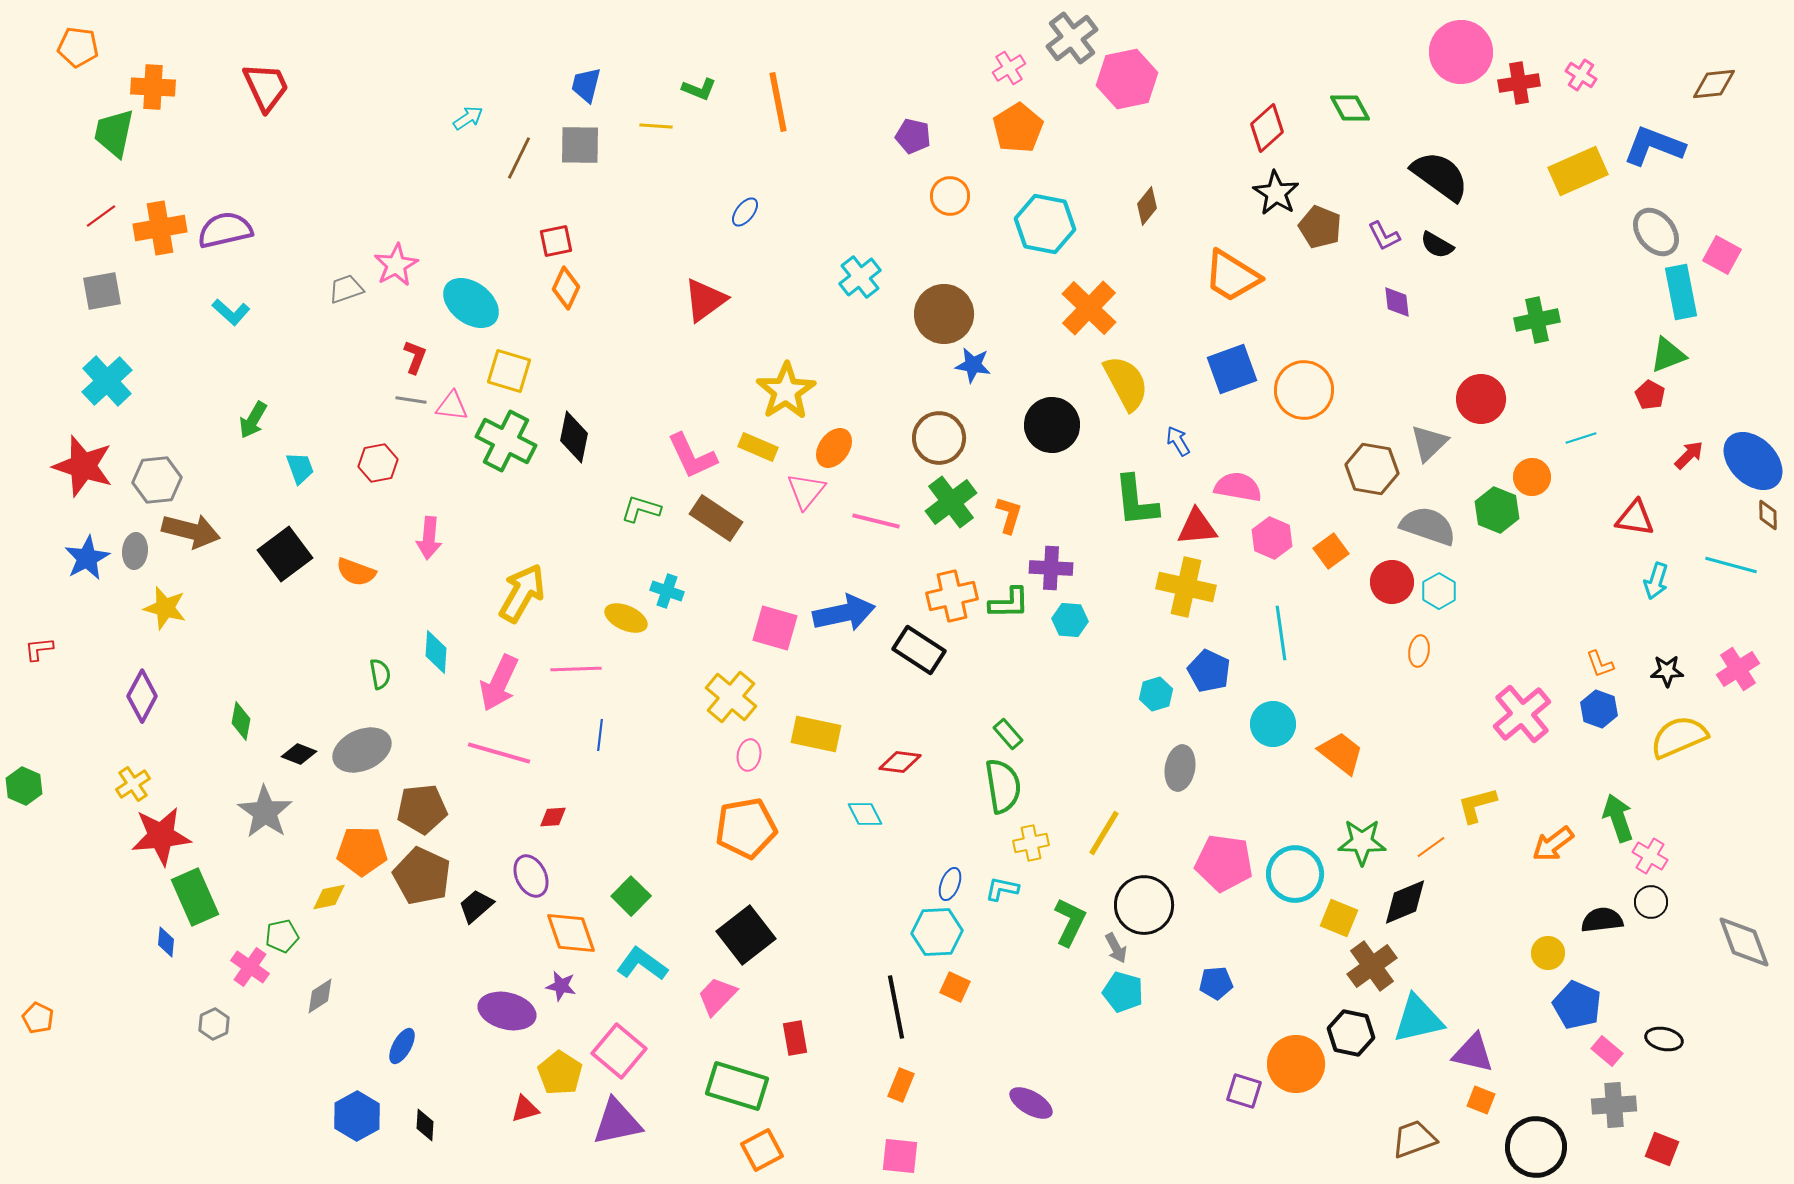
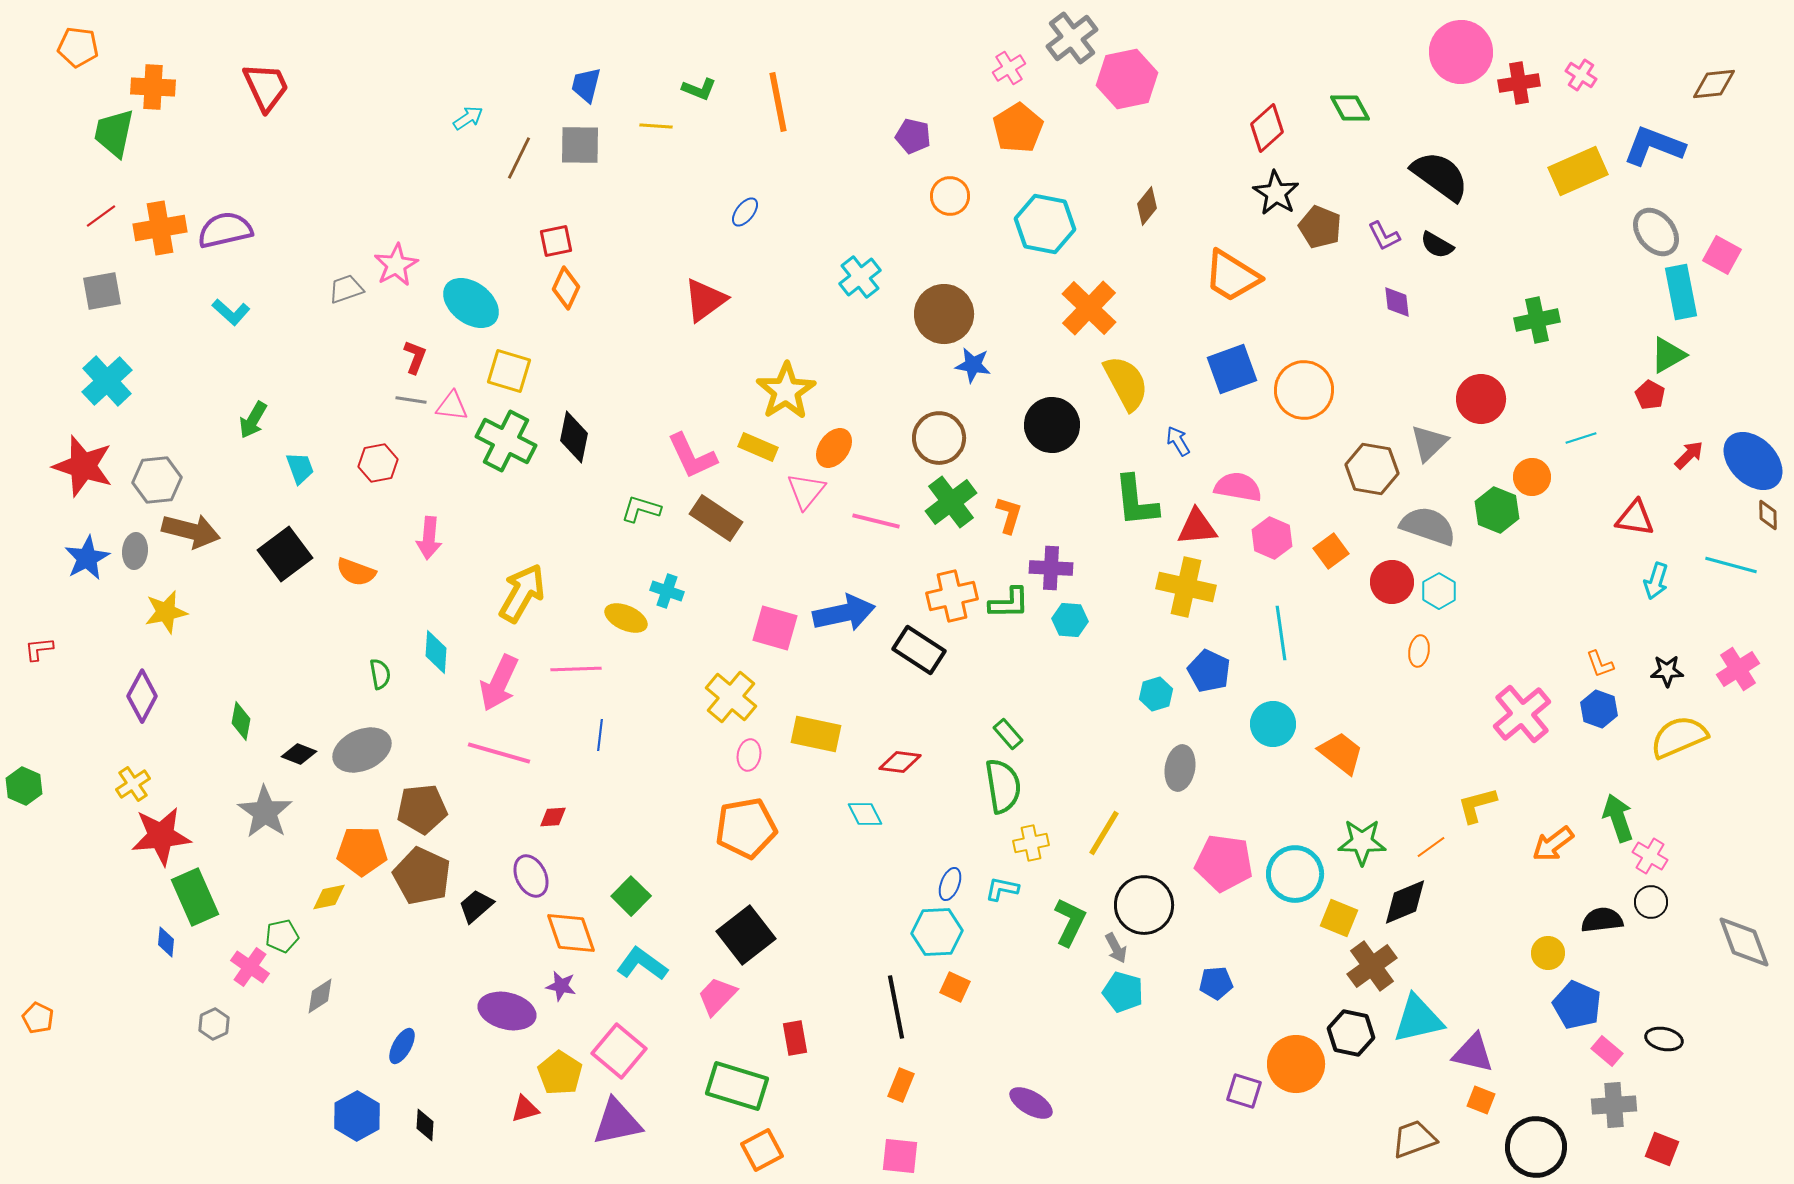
green triangle at (1668, 355): rotated 9 degrees counterclockwise
yellow star at (165, 608): moved 1 px right, 4 px down; rotated 27 degrees counterclockwise
